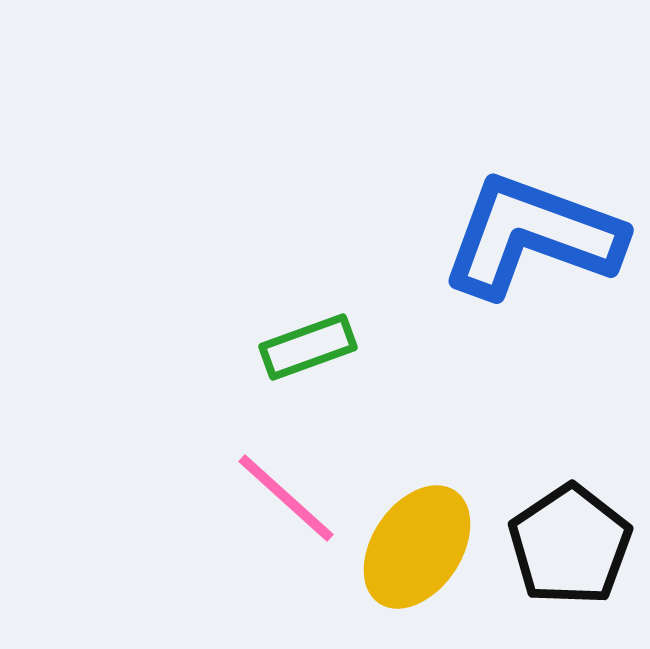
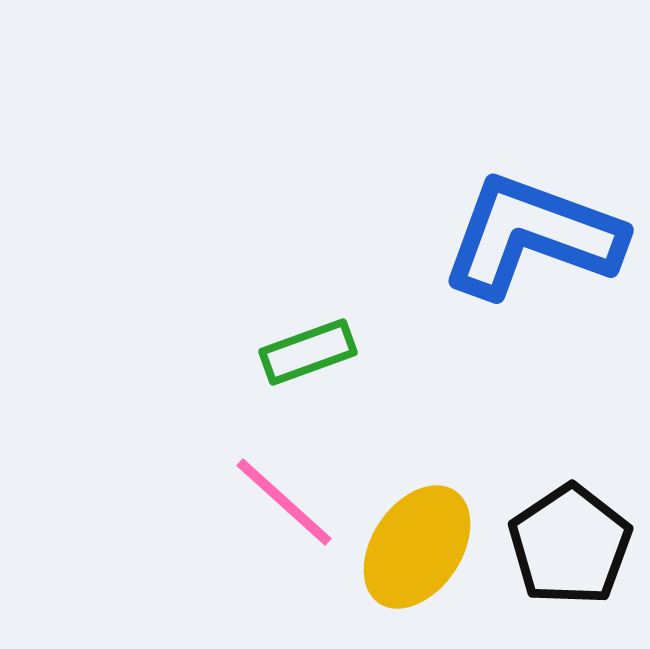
green rectangle: moved 5 px down
pink line: moved 2 px left, 4 px down
